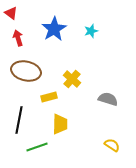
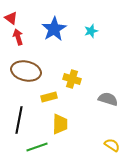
red triangle: moved 5 px down
red arrow: moved 1 px up
yellow cross: rotated 24 degrees counterclockwise
